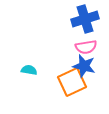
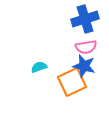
cyan semicircle: moved 10 px right, 3 px up; rotated 28 degrees counterclockwise
